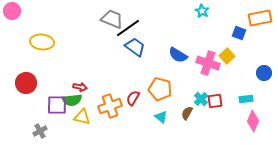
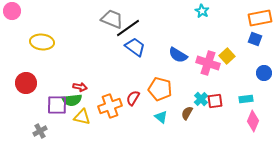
blue square: moved 16 px right, 6 px down
